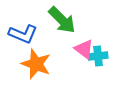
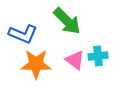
green arrow: moved 5 px right, 1 px down
pink triangle: moved 9 px left, 11 px down
orange star: rotated 20 degrees counterclockwise
